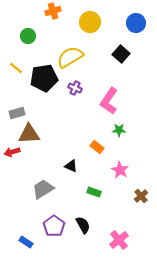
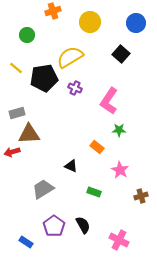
green circle: moved 1 px left, 1 px up
brown cross: rotated 24 degrees clockwise
pink cross: rotated 24 degrees counterclockwise
